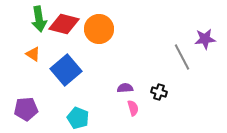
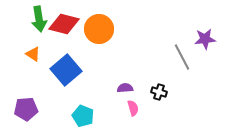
cyan pentagon: moved 5 px right, 2 px up
